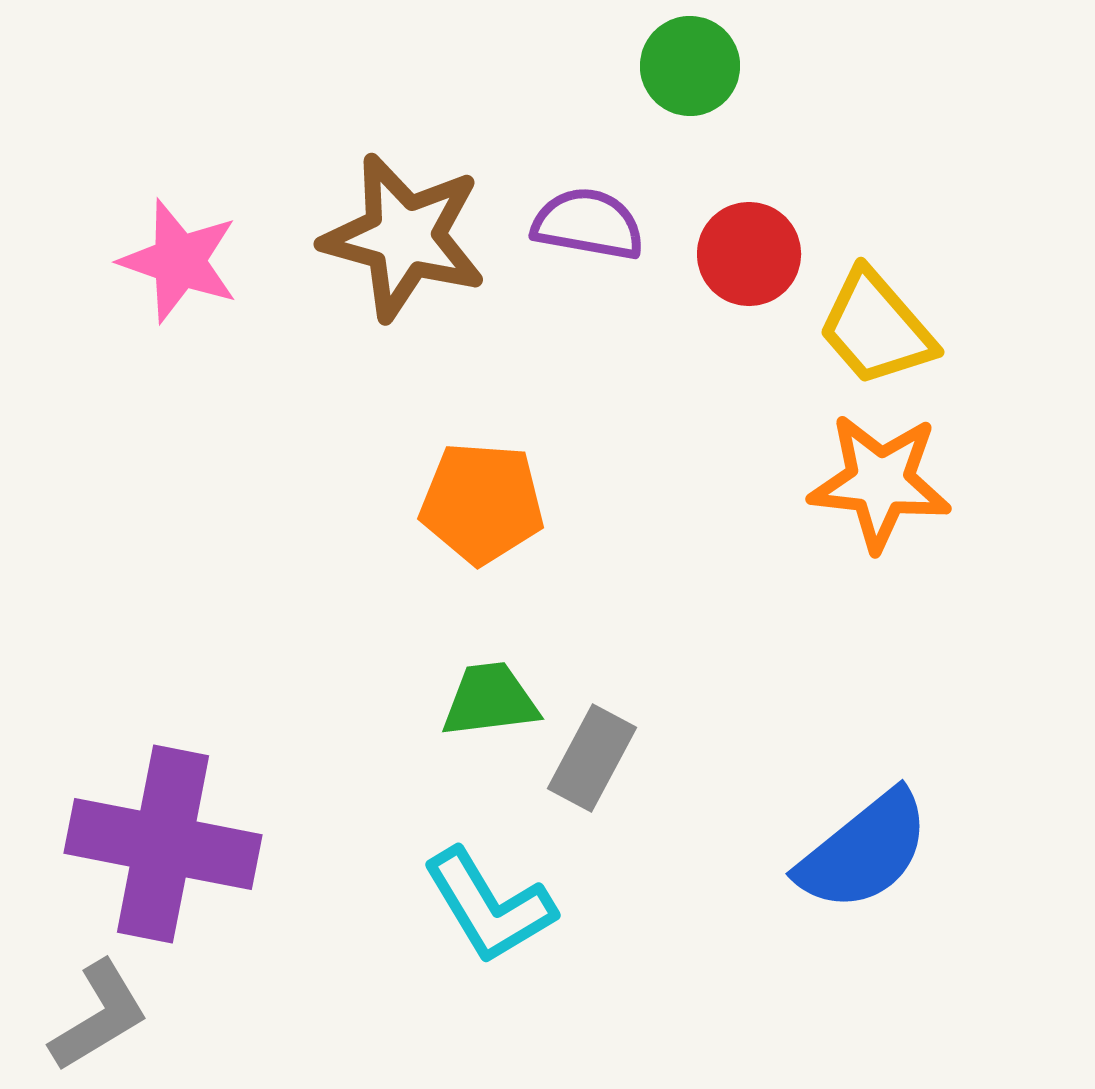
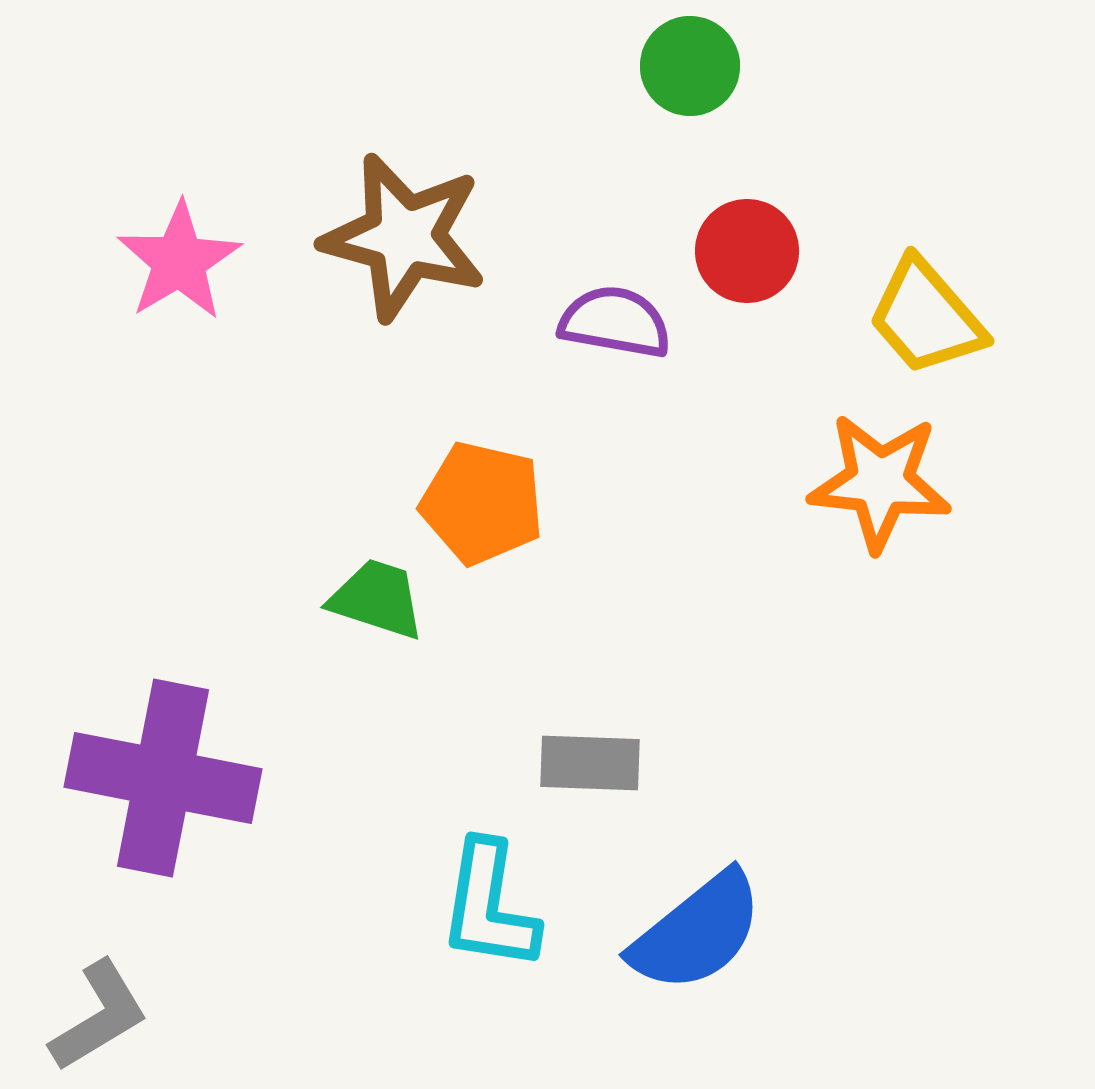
purple semicircle: moved 27 px right, 98 px down
red circle: moved 2 px left, 3 px up
pink star: rotated 22 degrees clockwise
yellow trapezoid: moved 50 px right, 11 px up
orange pentagon: rotated 9 degrees clockwise
green trapezoid: moved 113 px left, 101 px up; rotated 25 degrees clockwise
gray rectangle: moved 2 px left, 5 px down; rotated 64 degrees clockwise
purple cross: moved 66 px up
blue semicircle: moved 167 px left, 81 px down
cyan L-shape: rotated 40 degrees clockwise
